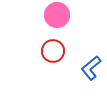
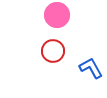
blue L-shape: rotated 100 degrees clockwise
